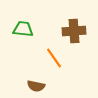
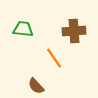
brown semicircle: rotated 36 degrees clockwise
